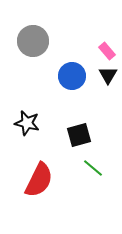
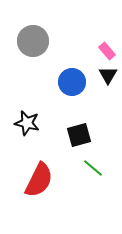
blue circle: moved 6 px down
